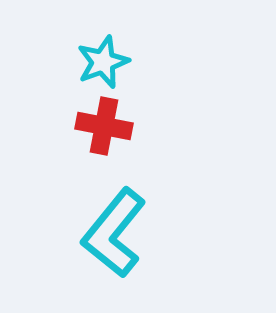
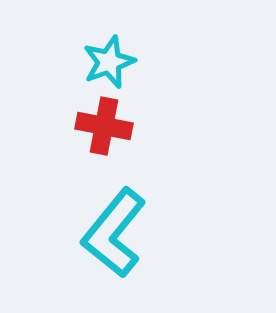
cyan star: moved 6 px right
